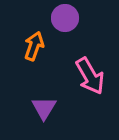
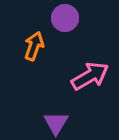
pink arrow: rotated 90 degrees counterclockwise
purple triangle: moved 12 px right, 15 px down
